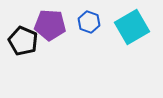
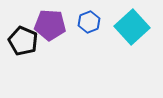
blue hexagon: rotated 20 degrees clockwise
cyan square: rotated 12 degrees counterclockwise
